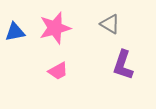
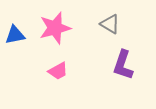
blue triangle: moved 3 px down
